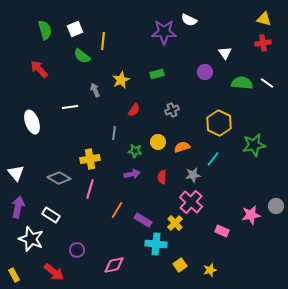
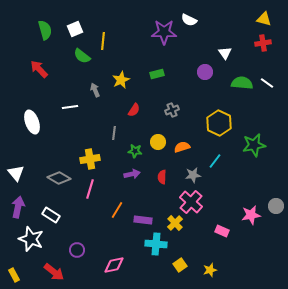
cyan line at (213, 159): moved 2 px right, 2 px down
purple rectangle at (143, 220): rotated 24 degrees counterclockwise
